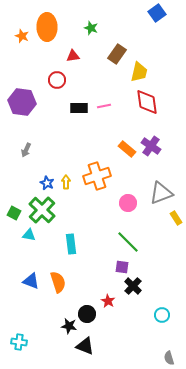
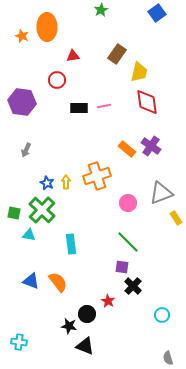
green star: moved 10 px right, 18 px up; rotated 24 degrees clockwise
green square: rotated 16 degrees counterclockwise
orange semicircle: rotated 20 degrees counterclockwise
gray semicircle: moved 1 px left
